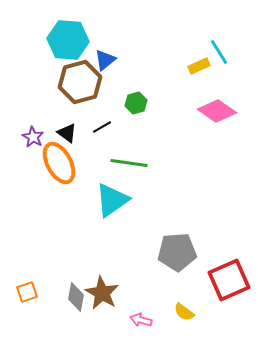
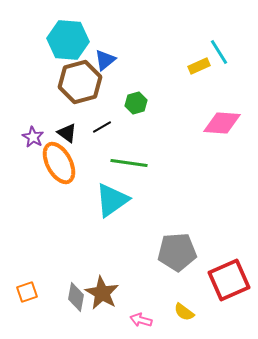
pink diamond: moved 5 px right, 12 px down; rotated 30 degrees counterclockwise
